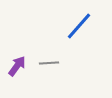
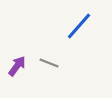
gray line: rotated 24 degrees clockwise
